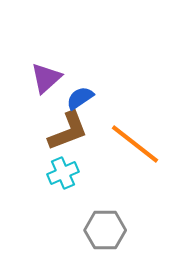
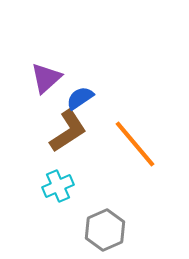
brown L-shape: rotated 12 degrees counterclockwise
orange line: rotated 12 degrees clockwise
cyan cross: moved 5 px left, 13 px down
gray hexagon: rotated 24 degrees counterclockwise
